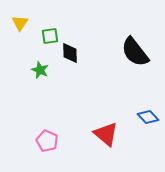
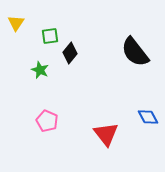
yellow triangle: moved 4 px left
black diamond: rotated 40 degrees clockwise
blue diamond: rotated 15 degrees clockwise
red triangle: rotated 12 degrees clockwise
pink pentagon: moved 20 px up
